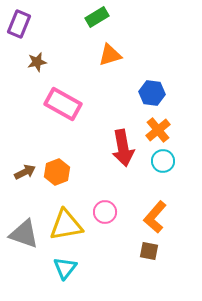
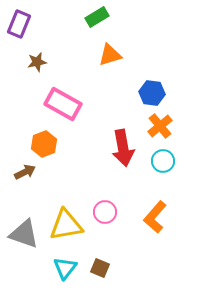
orange cross: moved 2 px right, 4 px up
orange hexagon: moved 13 px left, 28 px up
brown square: moved 49 px left, 17 px down; rotated 12 degrees clockwise
